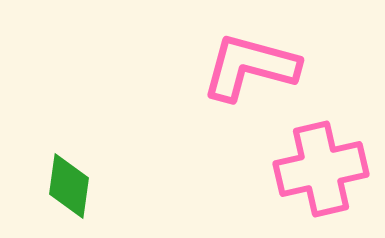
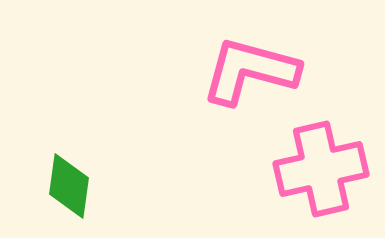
pink L-shape: moved 4 px down
